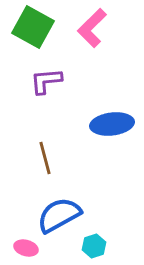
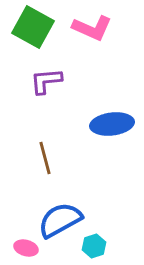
pink L-shape: rotated 111 degrees counterclockwise
blue semicircle: moved 1 px right, 5 px down
